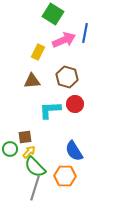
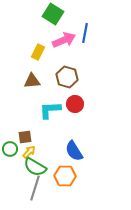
green semicircle: rotated 15 degrees counterclockwise
